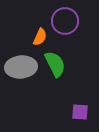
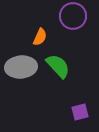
purple circle: moved 8 px right, 5 px up
green semicircle: moved 3 px right, 2 px down; rotated 16 degrees counterclockwise
purple square: rotated 18 degrees counterclockwise
